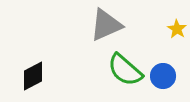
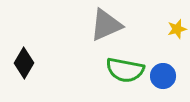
yellow star: rotated 24 degrees clockwise
green semicircle: rotated 30 degrees counterclockwise
black diamond: moved 9 px left, 13 px up; rotated 32 degrees counterclockwise
